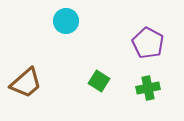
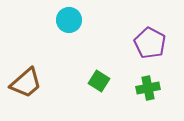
cyan circle: moved 3 px right, 1 px up
purple pentagon: moved 2 px right
